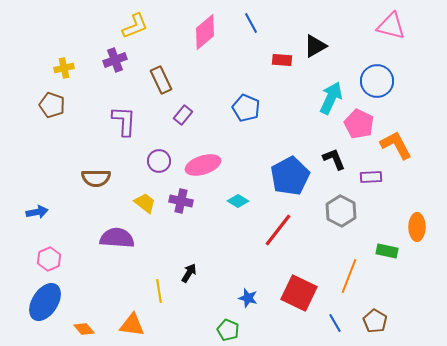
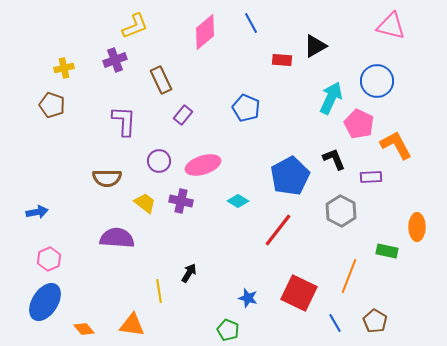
brown semicircle at (96, 178): moved 11 px right
